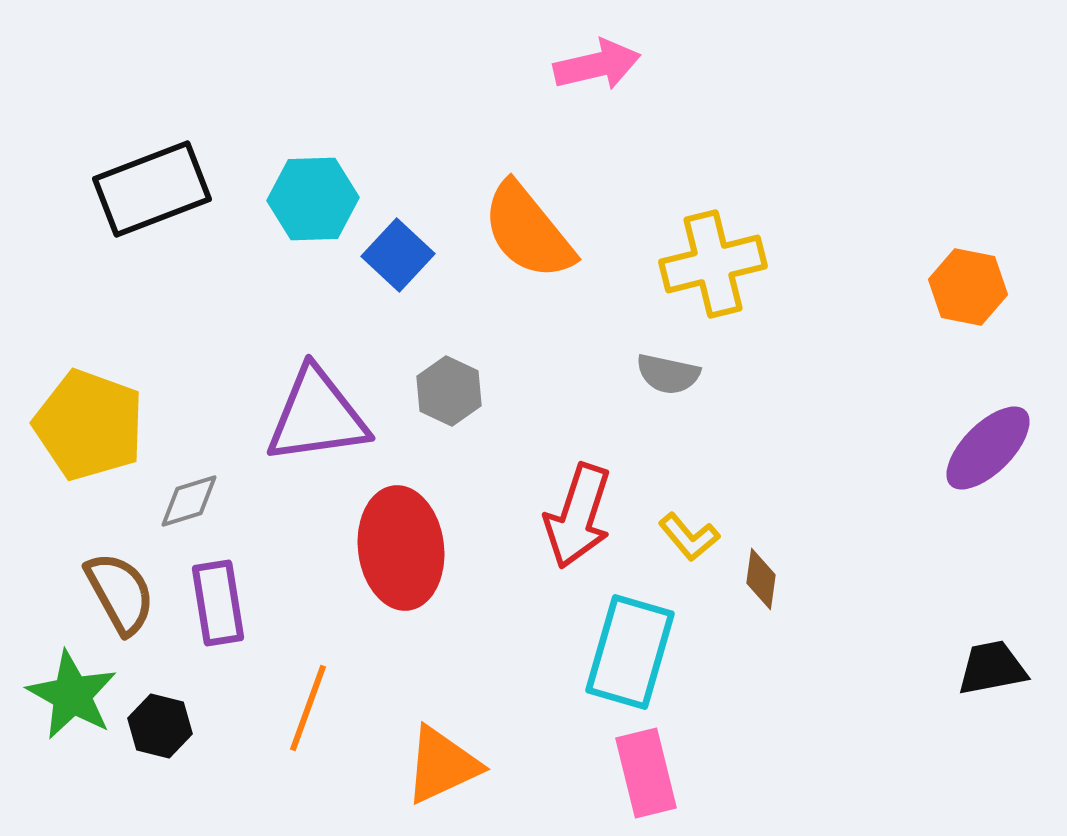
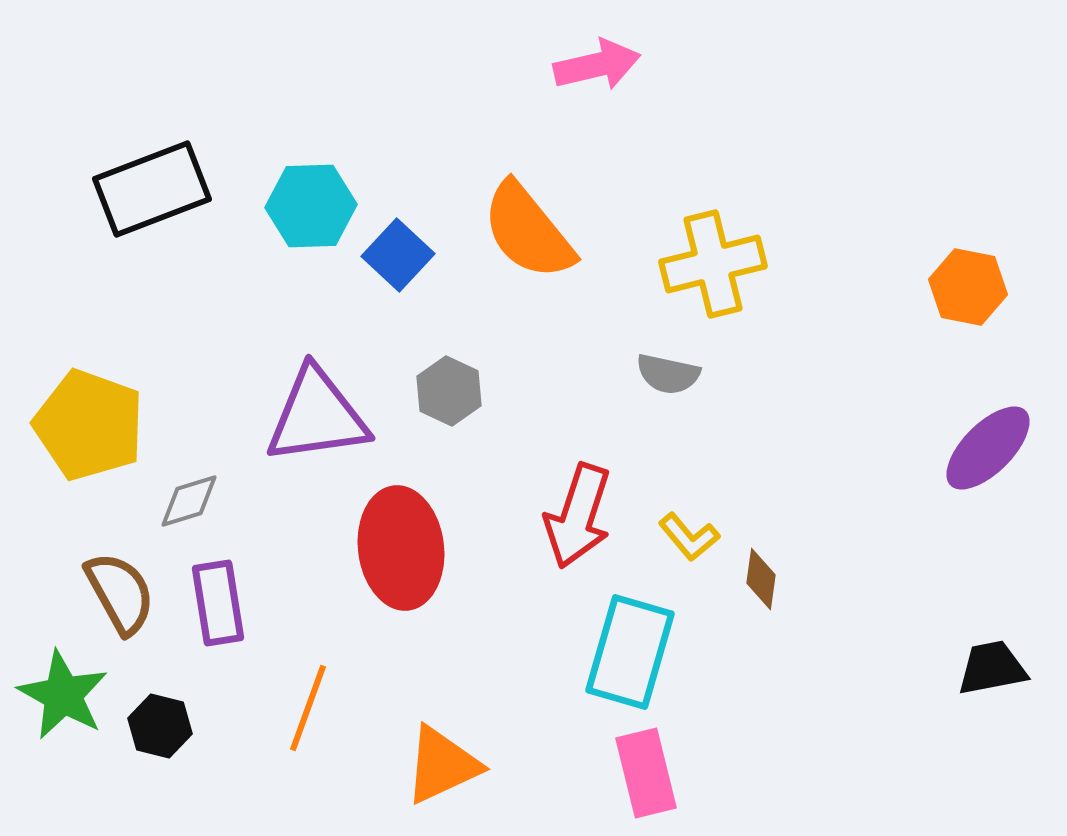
cyan hexagon: moved 2 px left, 7 px down
green star: moved 9 px left
